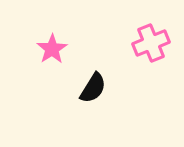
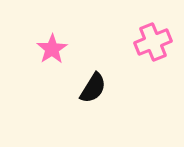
pink cross: moved 2 px right, 1 px up
